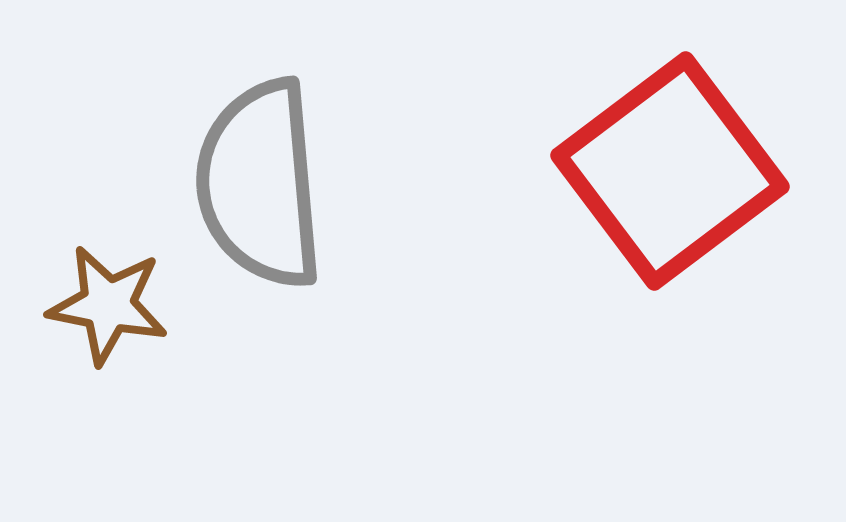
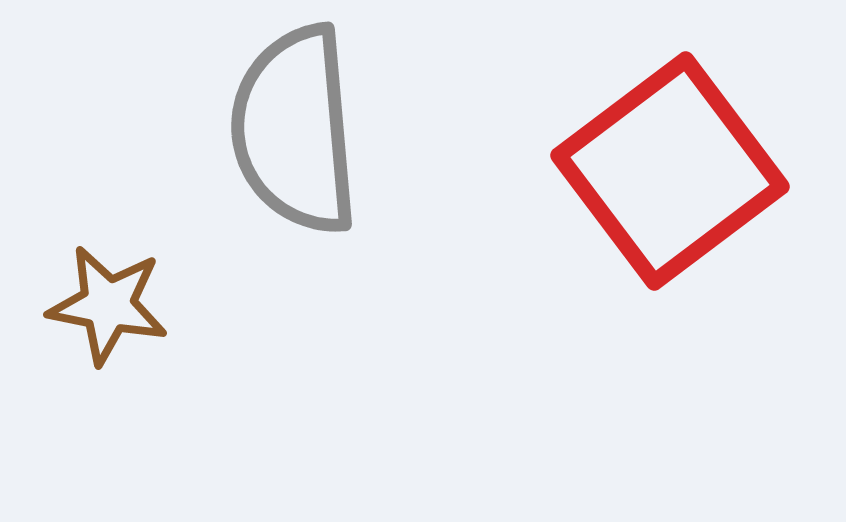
gray semicircle: moved 35 px right, 54 px up
